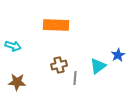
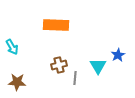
cyan arrow: moved 1 px left, 1 px down; rotated 42 degrees clockwise
cyan triangle: rotated 24 degrees counterclockwise
